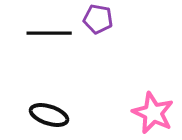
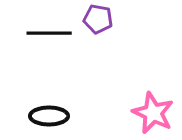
black ellipse: moved 1 px down; rotated 18 degrees counterclockwise
